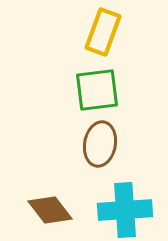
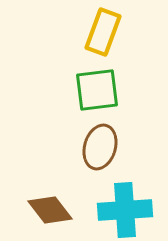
brown ellipse: moved 3 px down; rotated 6 degrees clockwise
